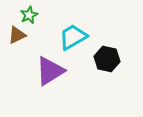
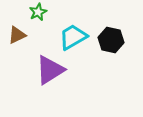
green star: moved 9 px right, 3 px up
black hexagon: moved 4 px right, 19 px up
purple triangle: moved 1 px up
